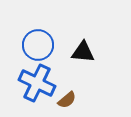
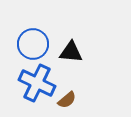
blue circle: moved 5 px left, 1 px up
black triangle: moved 12 px left
